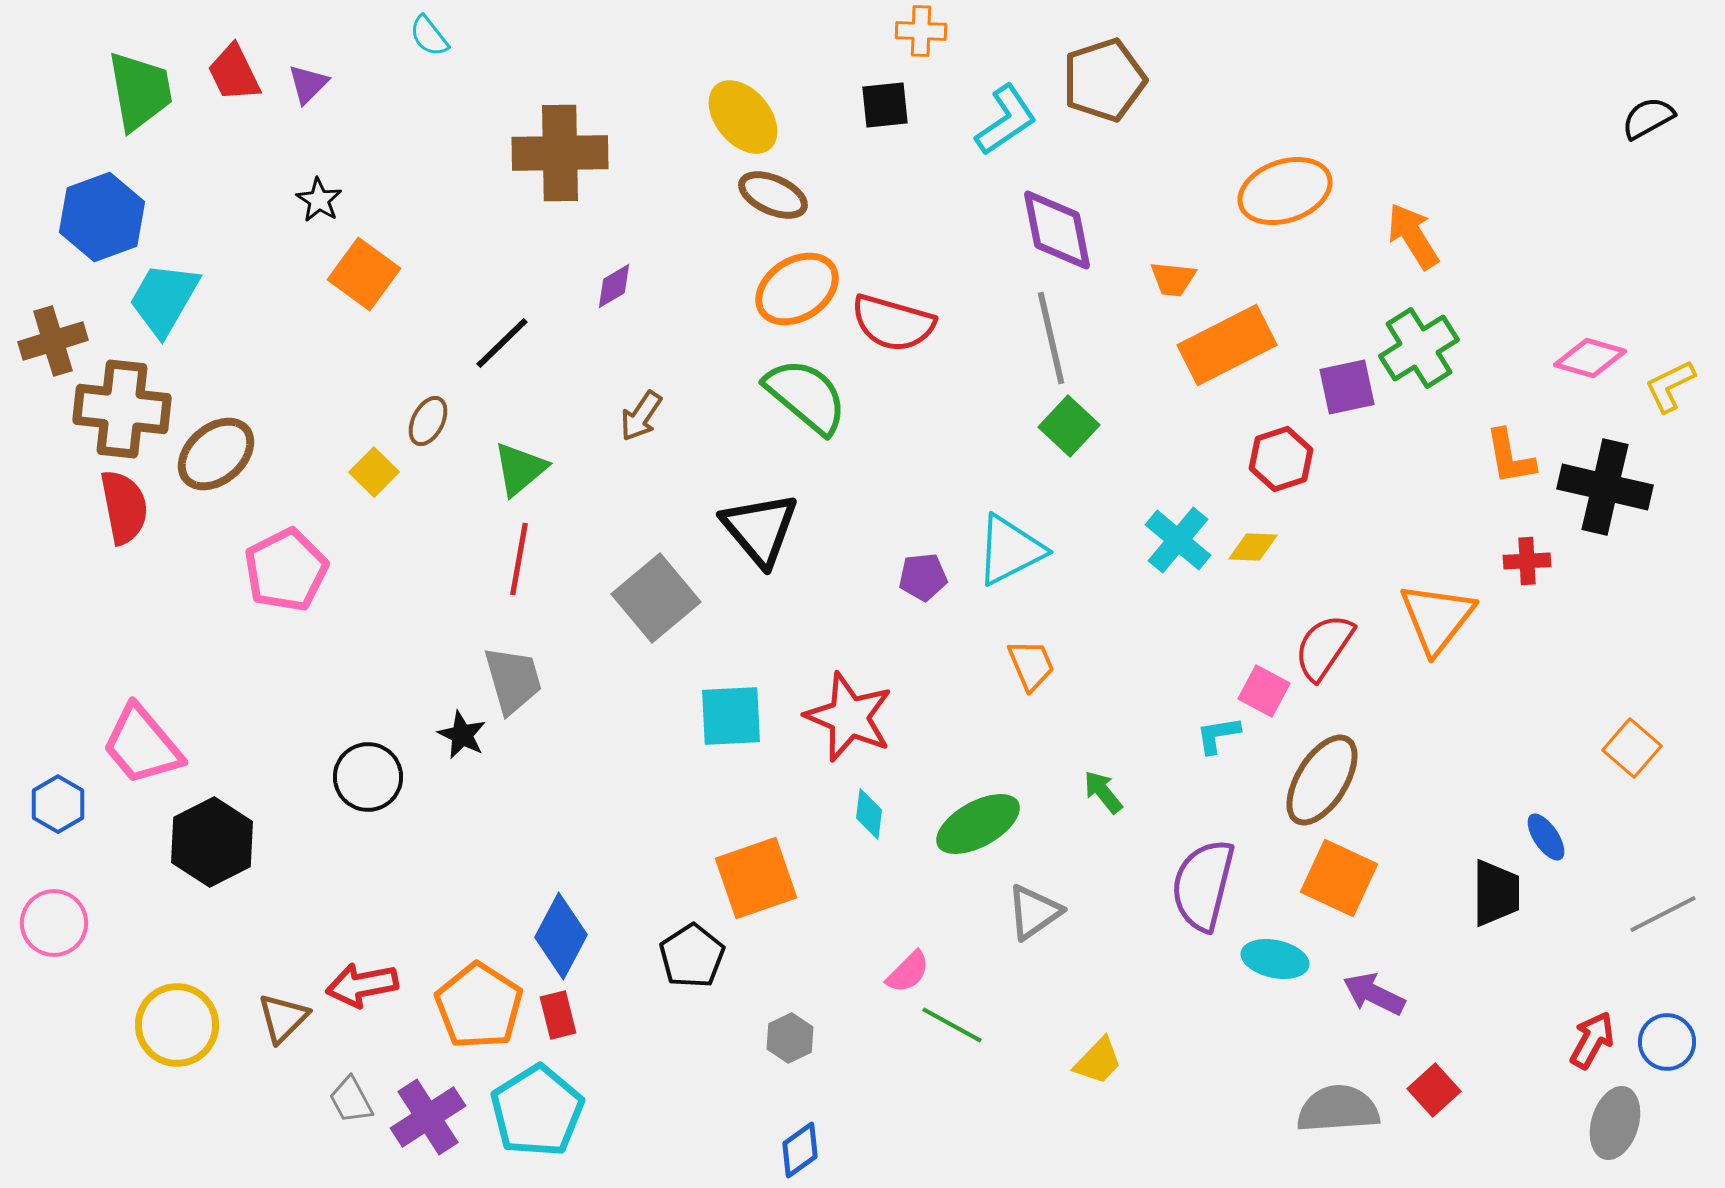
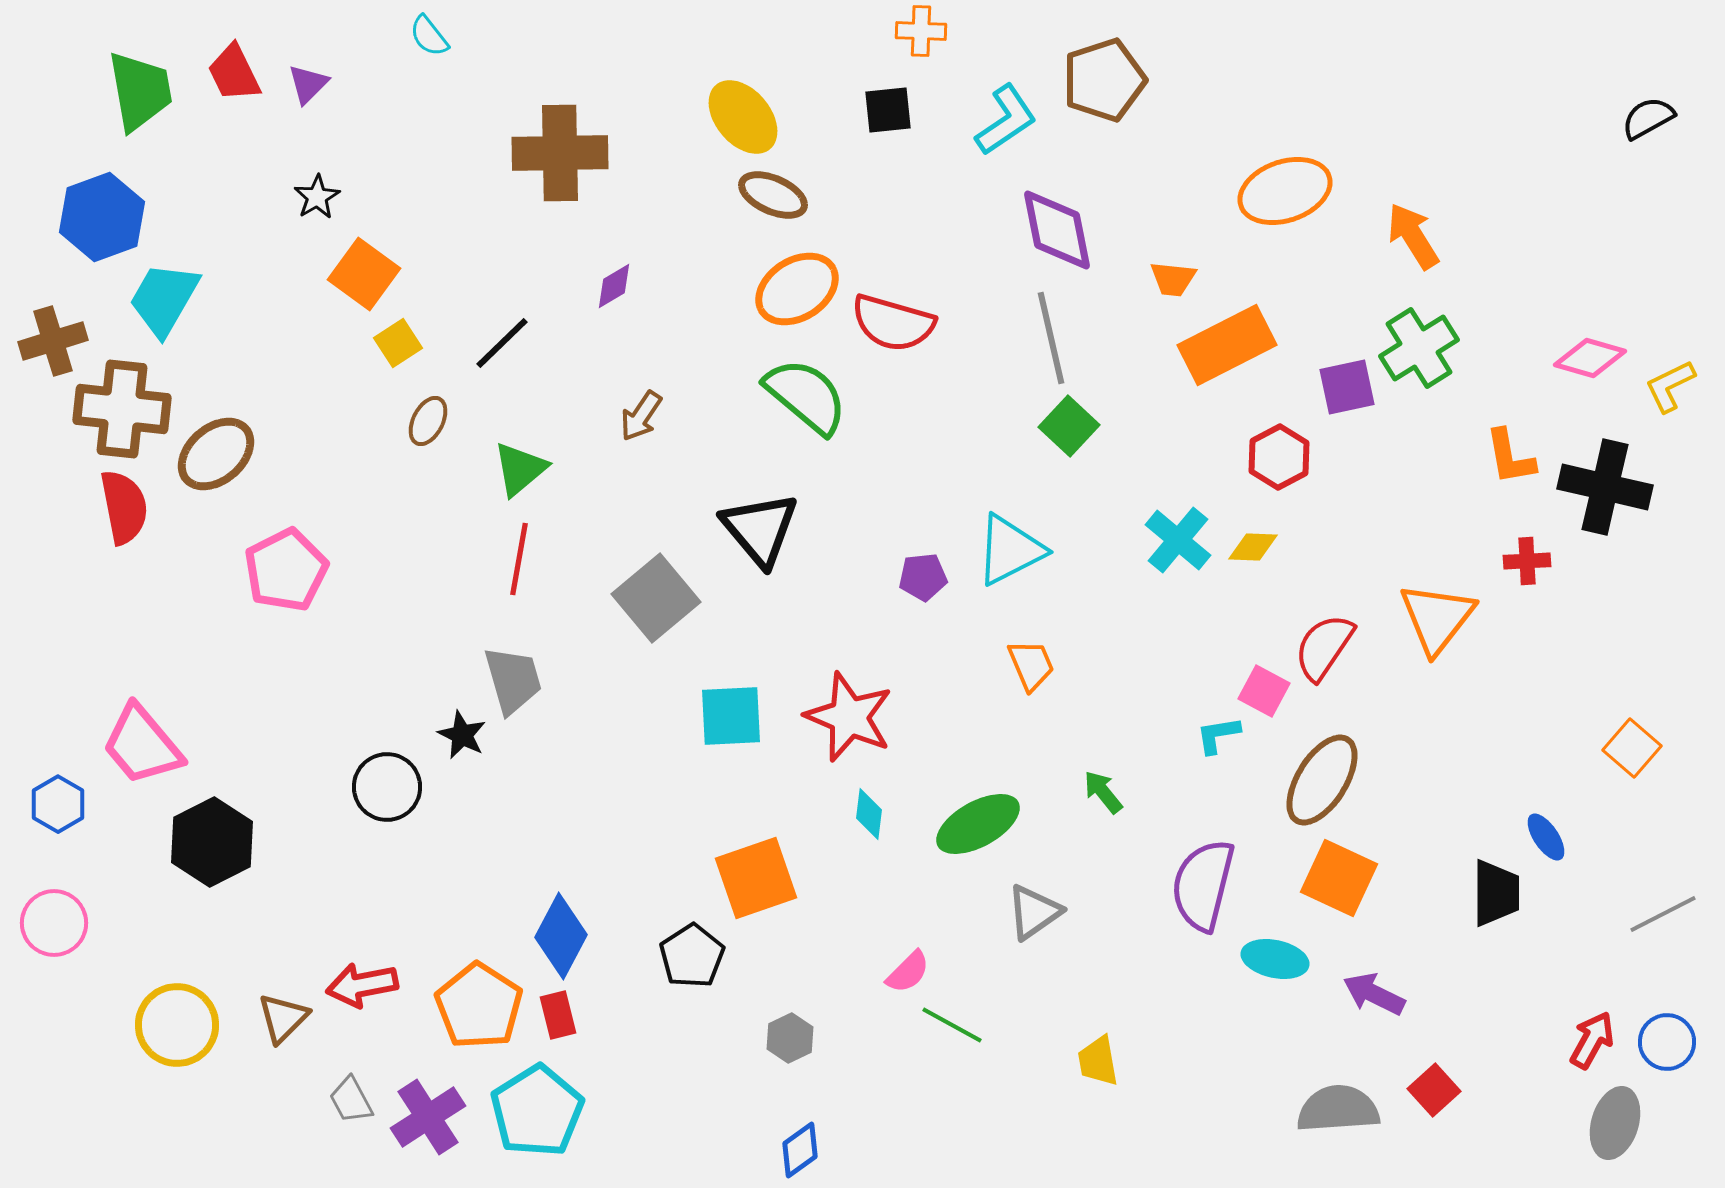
black square at (885, 105): moved 3 px right, 5 px down
black star at (319, 200): moved 2 px left, 3 px up; rotated 9 degrees clockwise
red hexagon at (1281, 459): moved 2 px left, 2 px up; rotated 10 degrees counterclockwise
yellow square at (374, 472): moved 24 px right, 129 px up; rotated 12 degrees clockwise
black circle at (368, 777): moved 19 px right, 10 px down
yellow trapezoid at (1098, 1061): rotated 126 degrees clockwise
